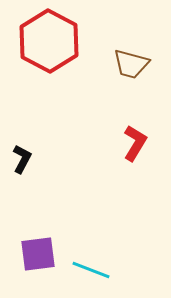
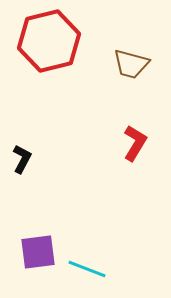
red hexagon: rotated 18 degrees clockwise
purple square: moved 2 px up
cyan line: moved 4 px left, 1 px up
